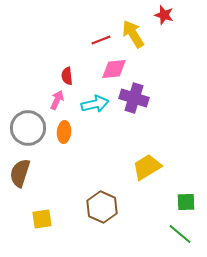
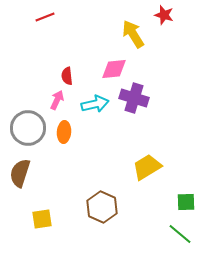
red line: moved 56 px left, 23 px up
